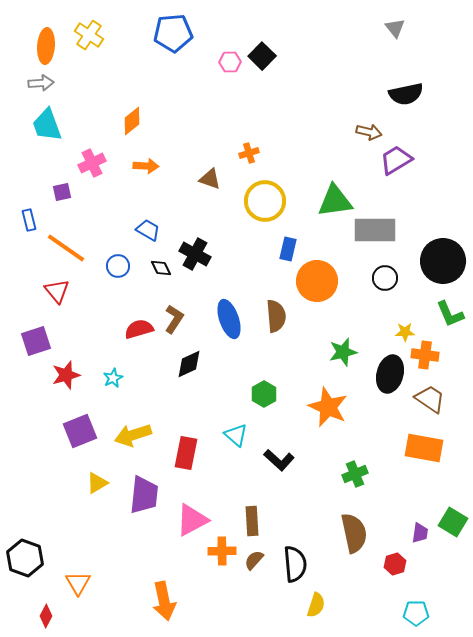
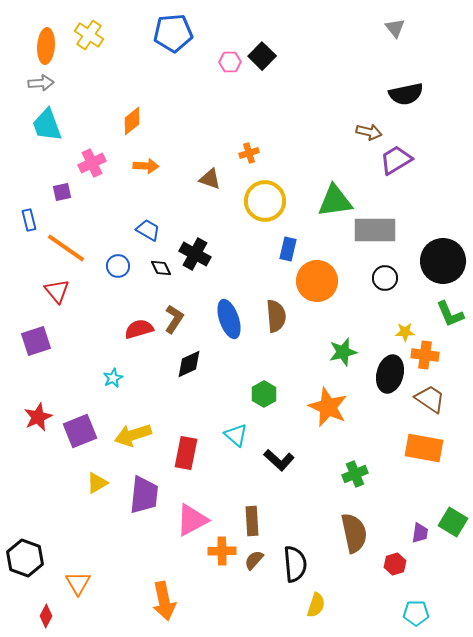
red star at (66, 375): moved 28 px left, 42 px down; rotated 8 degrees counterclockwise
